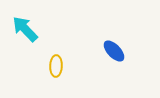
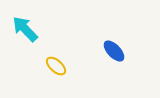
yellow ellipse: rotated 50 degrees counterclockwise
